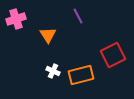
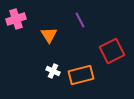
purple line: moved 2 px right, 4 px down
orange triangle: moved 1 px right
red square: moved 1 px left, 4 px up
